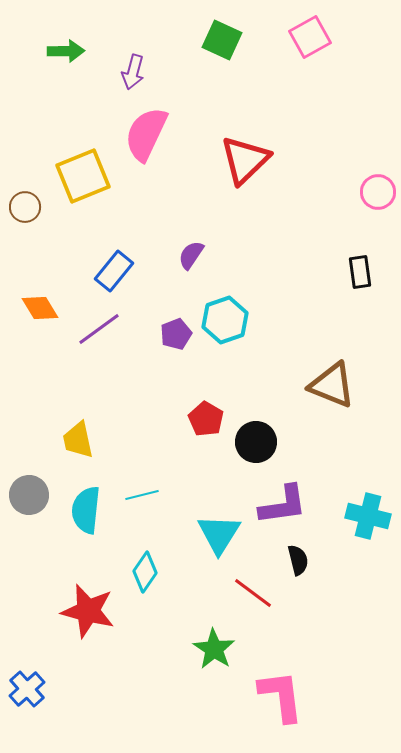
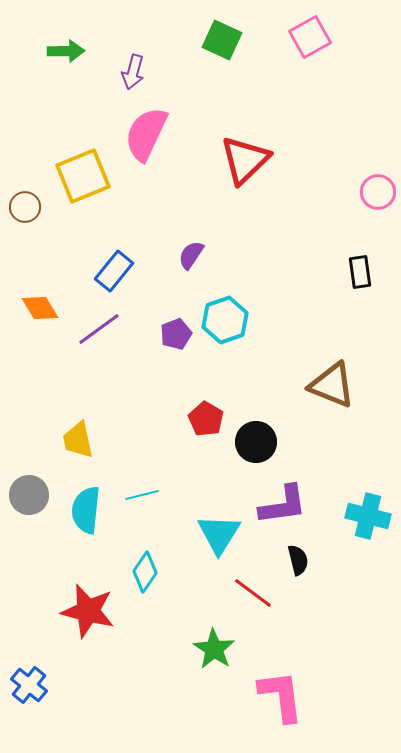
blue cross: moved 2 px right, 4 px up; rotated 9 degrees counterclockwise
